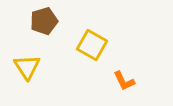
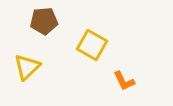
brown pentagon: rotated 12 degrees clockwise
yellow triangle: rotated 20 degrees clockwise
